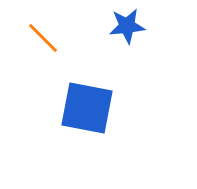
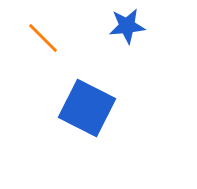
blue square: rotated 16 degrees clockwise
